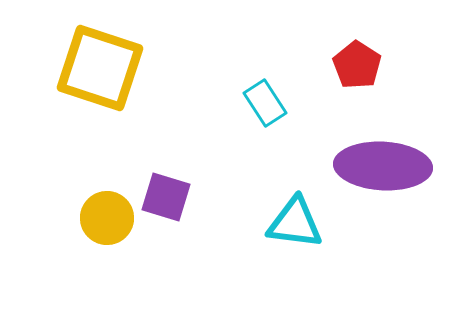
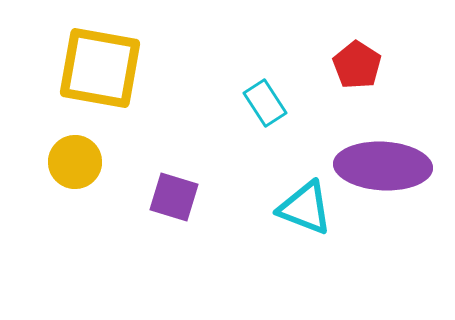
yellow square: rotated 8 degrees counterclockwise
purple square: moved 8 px right
yellow circle: moved 32 px left, 56 px up
cyan triangle: moved 10 px right, 15 px up; rotated 14 degrees clockwise
